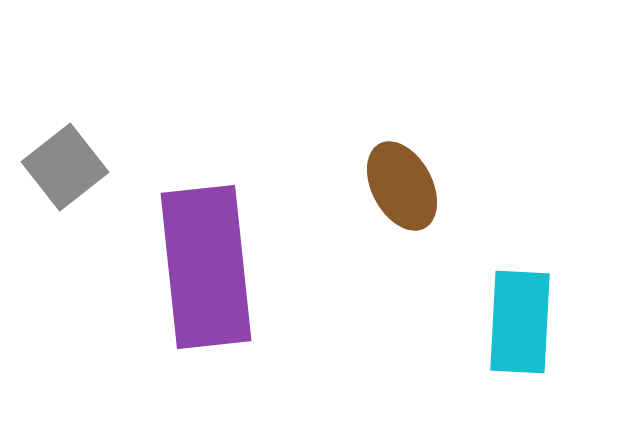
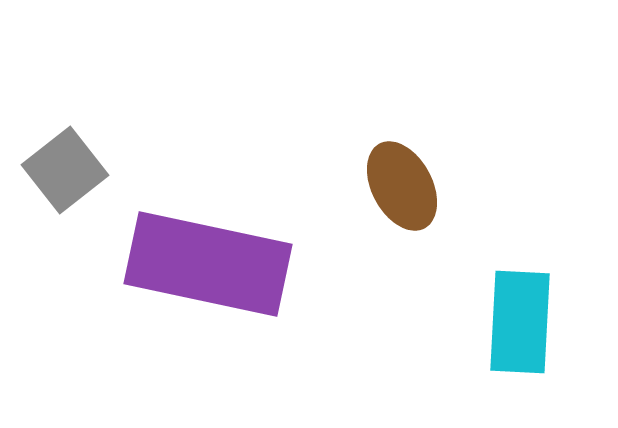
gray square: moved 3 px down
purple rectangle: moved 2 px right, 3 px up; rotated 72 degrees counterclockwise
